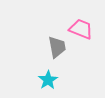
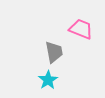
gray trapezoid: moved 3 px left, 5 px down
